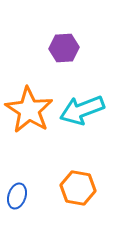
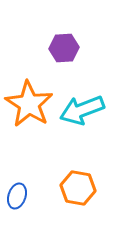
orange star: moved 6 px up
